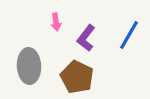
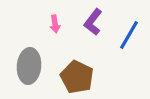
pink arrow: moved 1 px left, 2 px down
purple L-shape: moved 7 px right, 16 px up
gray ellipse: rotated 8 degrees clockwise
